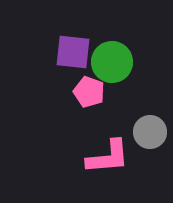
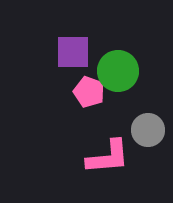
purple square: rotated 6 degrees counterclockwise
green circle: moved 6 px right, 9 px down
gray circle: moved 2 px left, 2 px up
